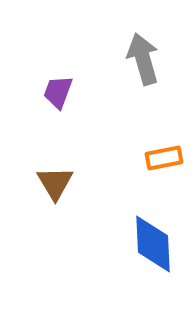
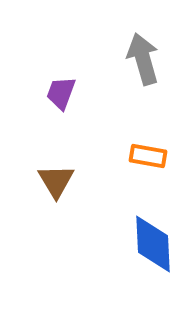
purple trapezoid: moved 3 px right, 1 px down
orange rectangle: moved 16 px left, 2 px up; rotated 21 degrees clockwise
brown triangle: moved 1 px right, 2 px up
